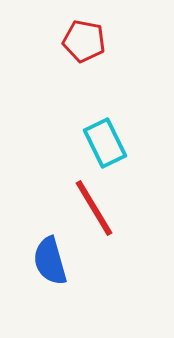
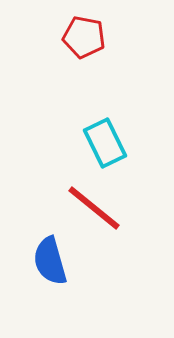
red pentagon: moved 4 px up
red line: rotated 20 degrees counterclockwise
